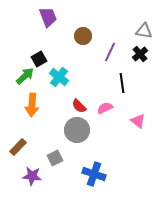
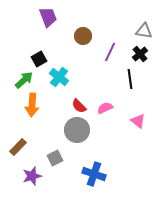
green arrow: moved 1 px left, 4 px down
black line: moved 8 px right, 4 px up
purple star: rotated 24 degrees counterclockwise
